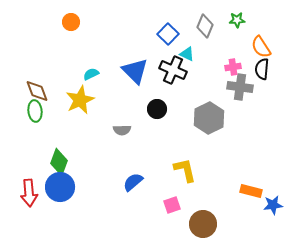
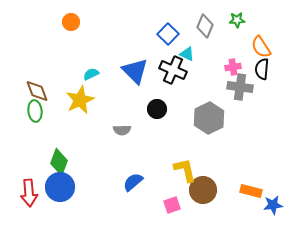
brown circle: moved 34 px up
